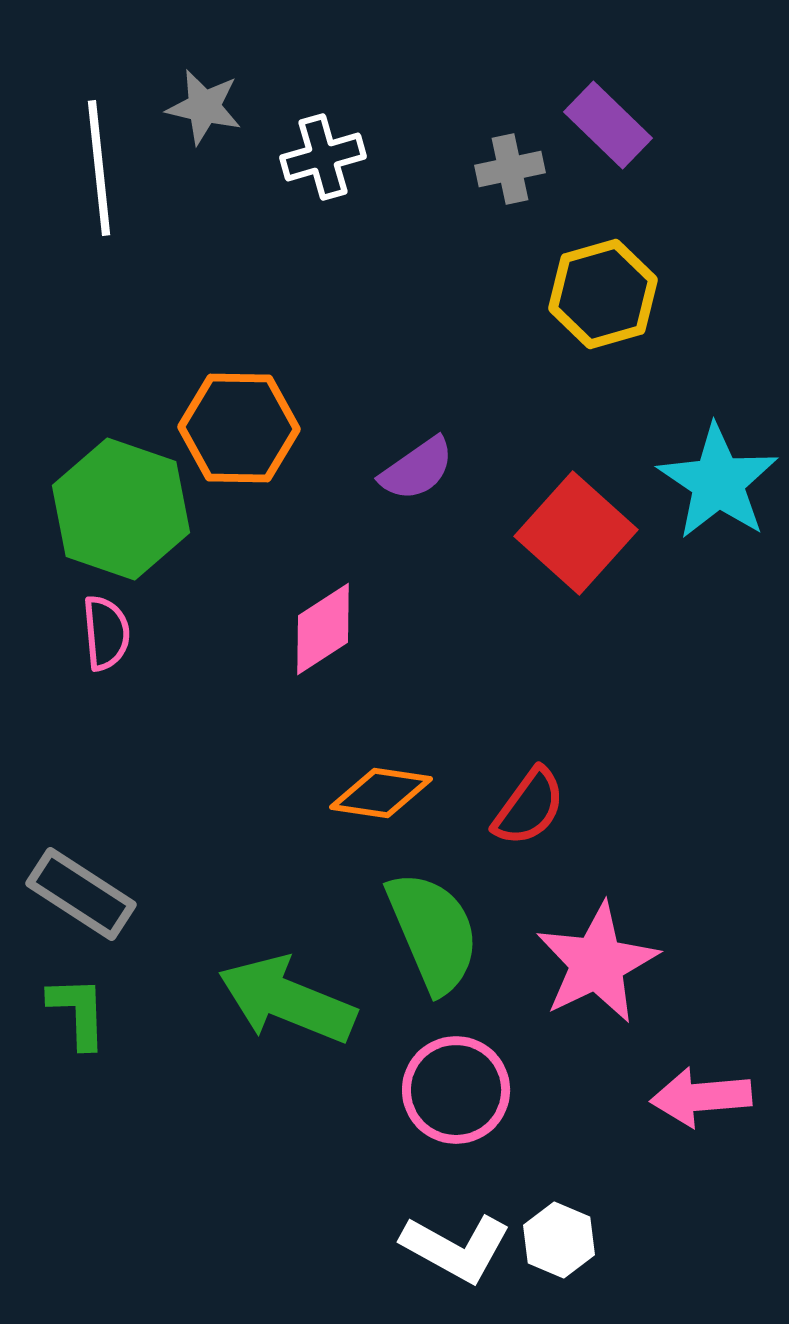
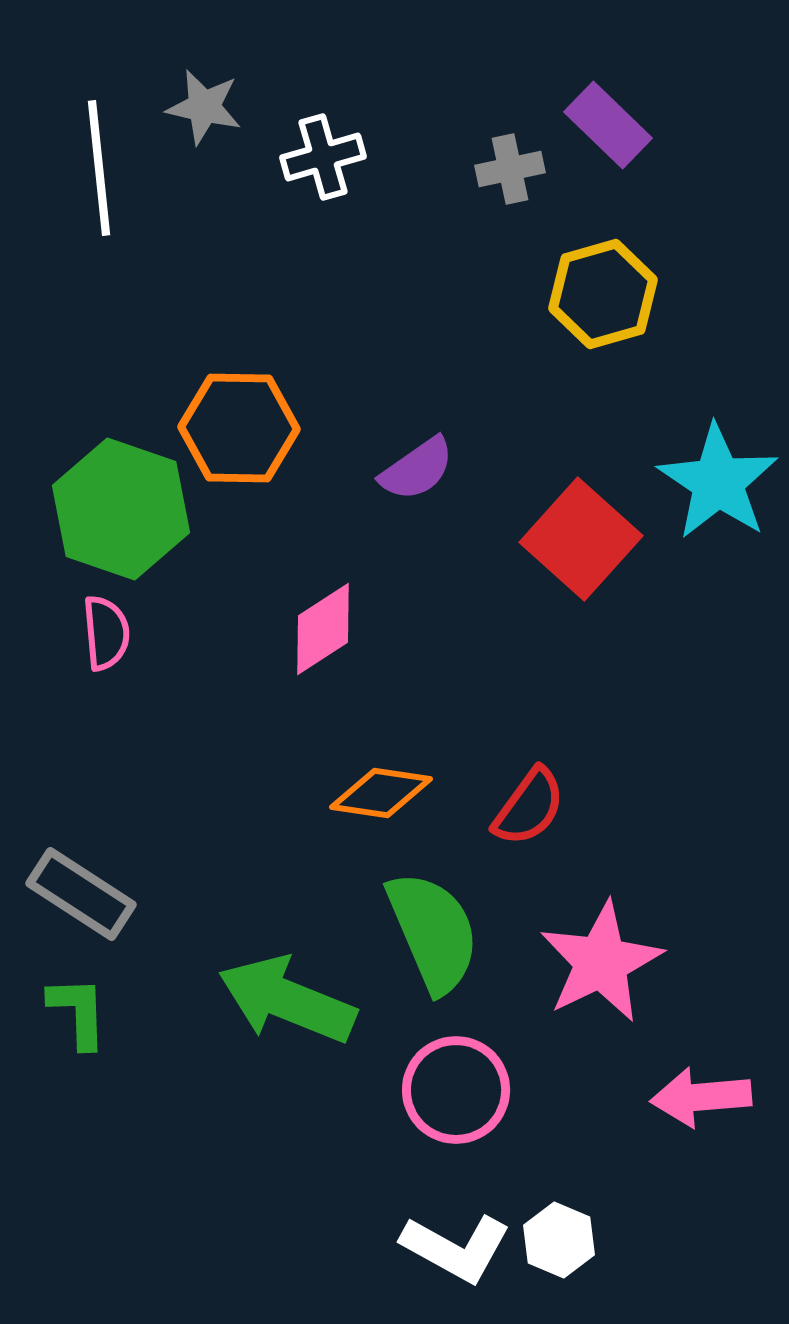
red square: moved 5 px right, 6 px down
pink star: moved 4 px right, 1 px up
